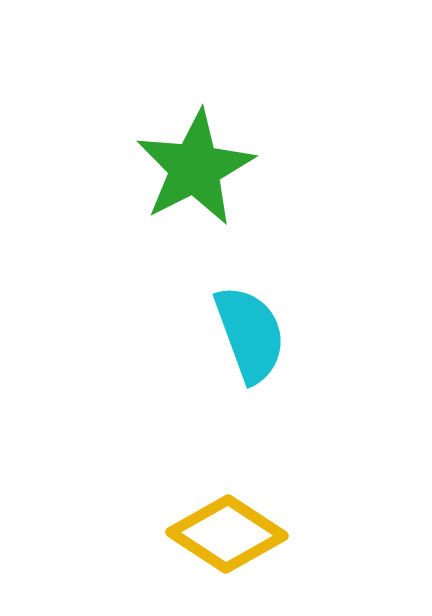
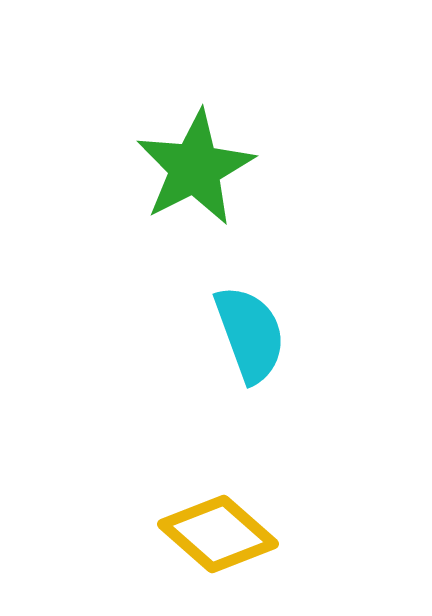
yellow diamond: moved 9 px left; rotated 8 degrees clockwise
